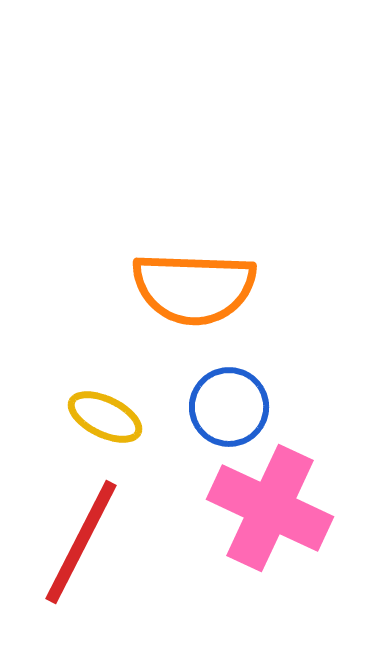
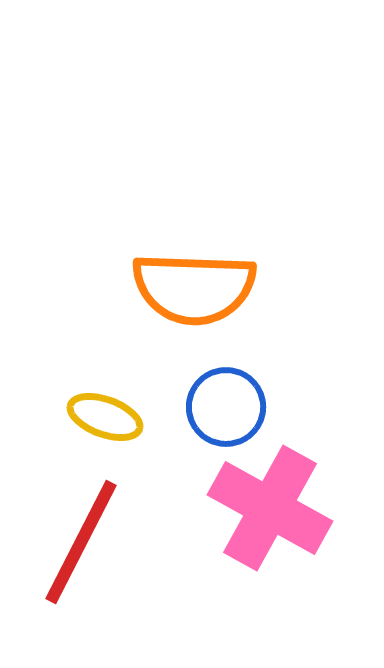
blue circle: moved 3 px left
yellow ellipse: rotated 6 degrees counterclockwise
pink cross: rotated 4 degrees clockwise
